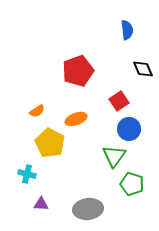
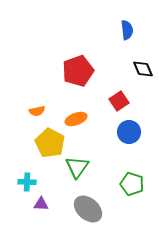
orange semicircle: rotated 21 degrees clockwise
blue circle: moved 3 px down
green triangle: moved 37 px left, 11 px down
cyan cross: moved 8 px down; rotated 12 degrees counterclockwise
gray ellipse: rotated 48 degrees clockwise
